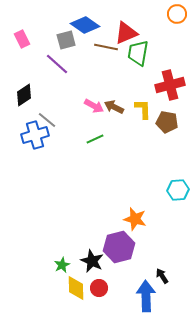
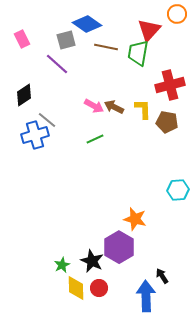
blue diamond: moved 2 px right, 1 px up
red triangle: moved 23 px right, 3 px up; rotated 25 degrees counterclockwise
purple hexagon: rotated 16 degrees counterclockwise
